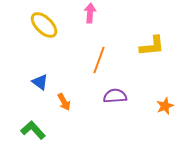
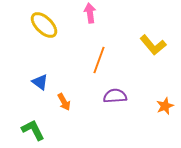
pink arrow: rotated 12 degrees counterclockwise
yellow L-shape: moved 1 px right, 1 px up; rotated 56 degrees clockwise
green L-shape: rotated 15 degrees clockwise
